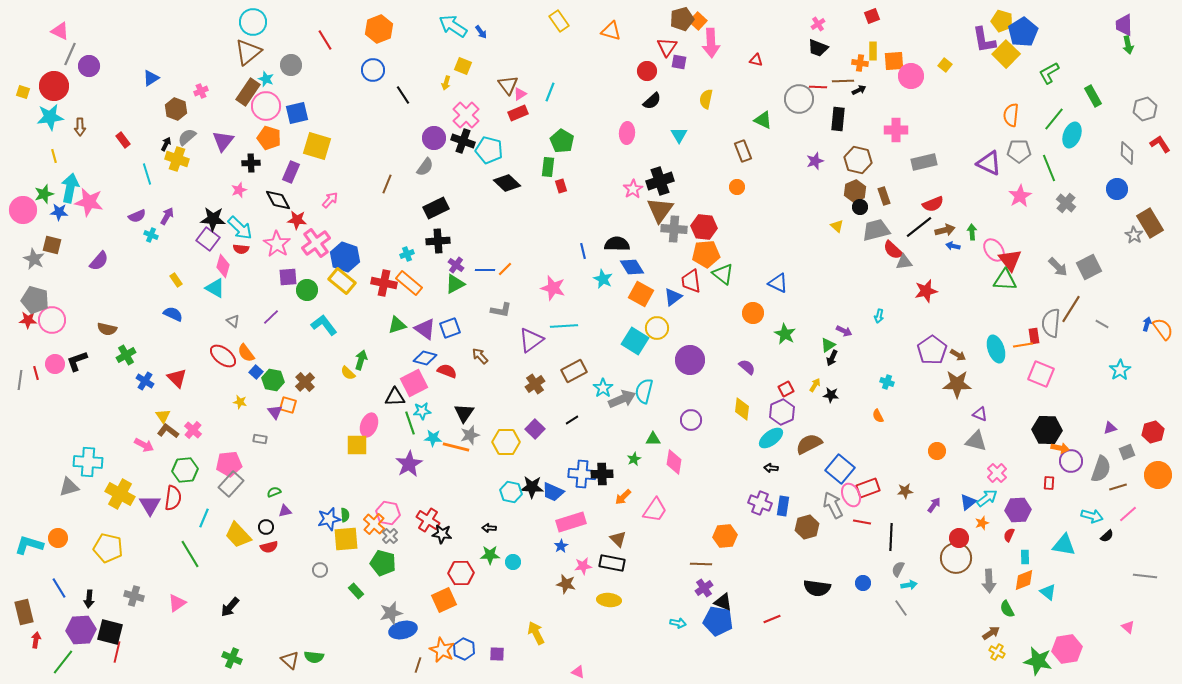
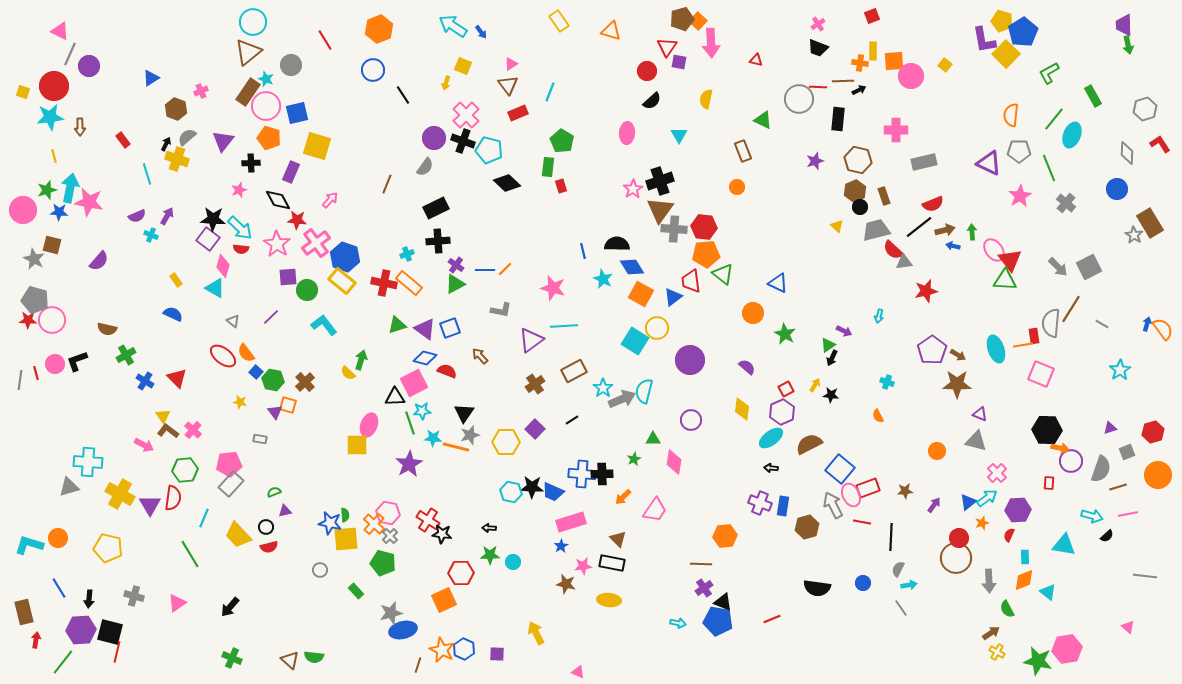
pink triangle at (520, 94): moved 9 px left, 30 px up
green star at (44, 194): moved 3 px right, 4 px up
pink line at (1128, 514): rotated 30 degrees clockwise
blue star at (329, 519): moved 1 px right, 4 px down; rotated 25 degrees clockwise
